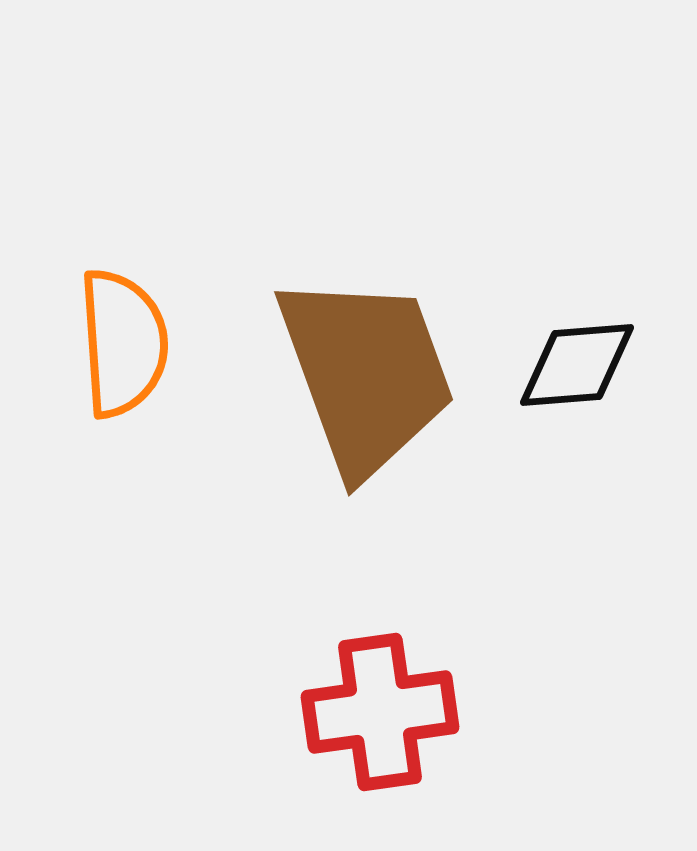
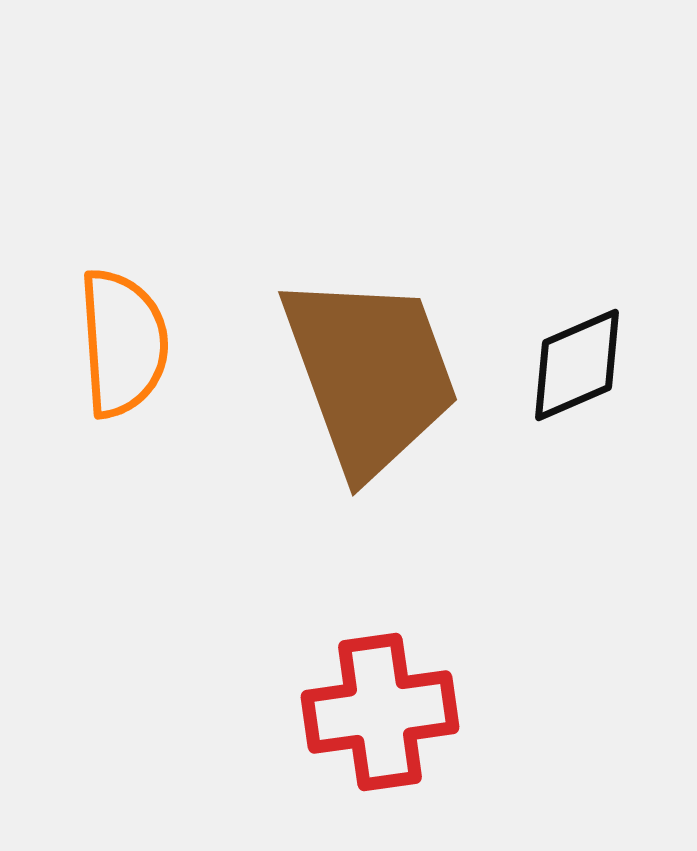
black diamond: rotated 19 degrees counterclockwise
brown trapezoid: moved 4 px right
